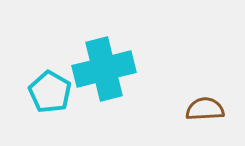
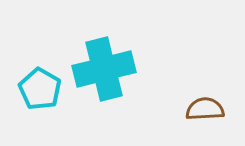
cyan pentagon: moved 10 px left, 3 px up
